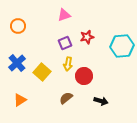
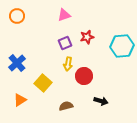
orange circle: moved 1 px left, 10 px up
yellow square: moved 1 px right, 11 px down
brown semicircle: moved 8 px down; rotated 24 degrees clockwise
